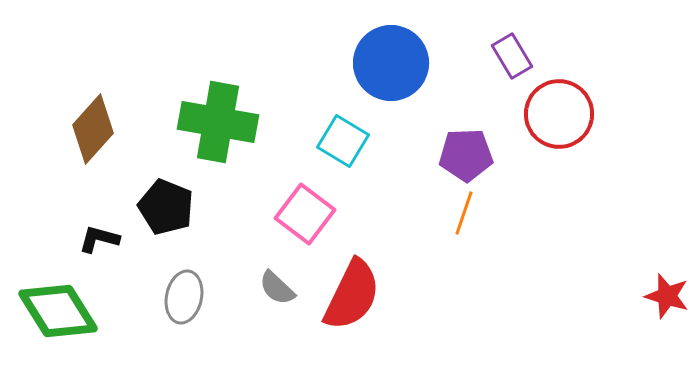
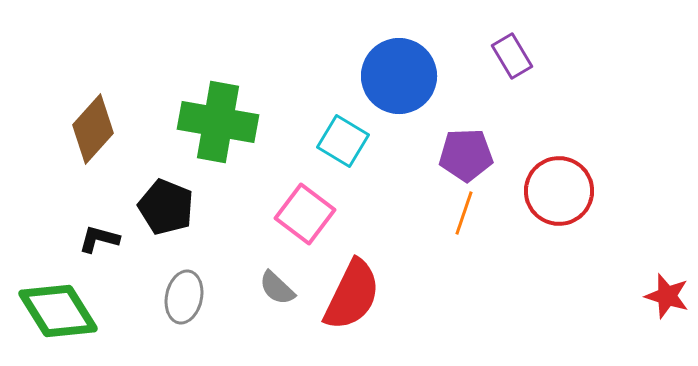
blue circle: moved 8 px right, 13 px down
red circle: moved 77 px down
